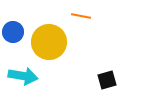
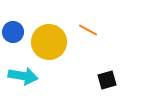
orange line: moved 7 px right, 14 px down; rotated 18 degrees clockwise
